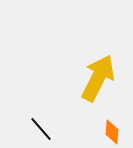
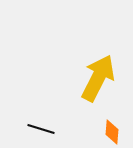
black line: rotated 32 degrees counterclockwise
